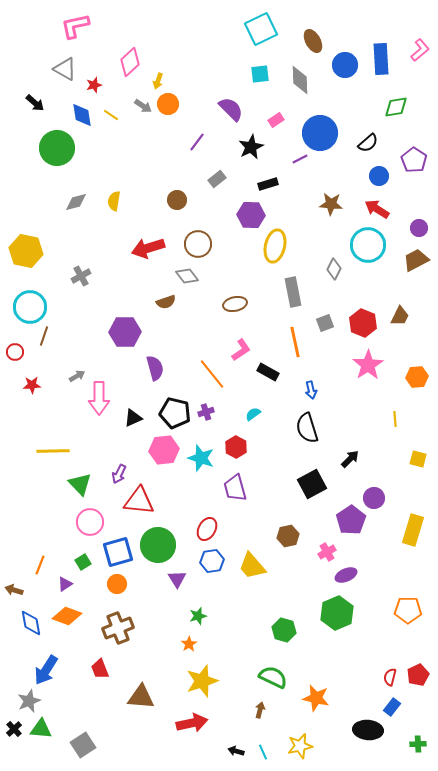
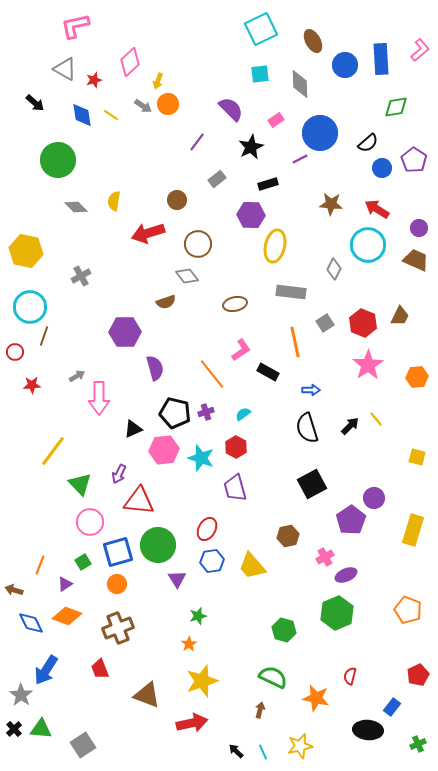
gray diamond at (300, 80): moved 4 px down
red star at (94, 85): moved 5 px up
green circle at (57, 148): moved 1 px right, 12 px down
blue circle at (379, 176): moved 3 px right, 8 px up
gray diamond at (76, 202): moved 5 px down; rotated 60 degrees clockwise
red arrow at (148, 248): moved 15 px up
brown trapezoid at (416, 260): rotated 52 degrees clockwise
gray rectangle at (293, 292): moved 2 px left; rotated 72 degrees counterclockwise
gray square at (325, 323): rotated 12 degrees counterclockwise
blue arrow at (311, 390): rotated 78 degrees counterclockwise
cyan semicircle at (253, 414): moved 10 px left
black triangle at (133, 418): moved 11 px down
yellow line at (395, 419): moved 19 px left; rotated 35 degrees counterclockwise
yellow line at (53, 451): rotated 52 degrees counterclockwise
black arrow at (350, 459): moved 33 px up
yellow square at (418, 459): moved 1 px left, 2 px up
pink cross at (327, 552): moved 2 px left, 5 px down
orange pentagon at (408, 610): rotated 20 degrees clockwise
blue diamond at (31, 623): rotated 16 degrees counterclockwise
red semicircle at (390, 677): moved 40 px left, 1 px up
brown triangle at (141, 697): moved 6 px right, 2 px up; rotated 16 degrees clockwise
gray star at (29, 701): moved 8 px left, 6 px up; rotated 15 degrees counterclockwise
green cross at (418, 744): rotated 21 degrees counterclockwise
black arrow at (236, 751): rotated 28 degrees clockwise
